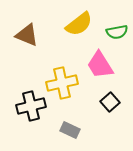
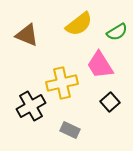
green semicircle: rotated 20 degrees counterclockwise
black cross: rotated 16 degrees counterclockwise
